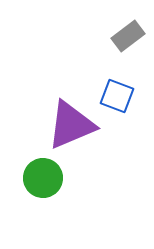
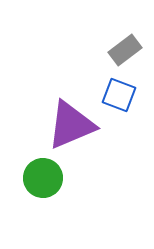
gray rectangle: moved 3 px left, 14 px down
blue square: moved 2 px right, 1 px up
